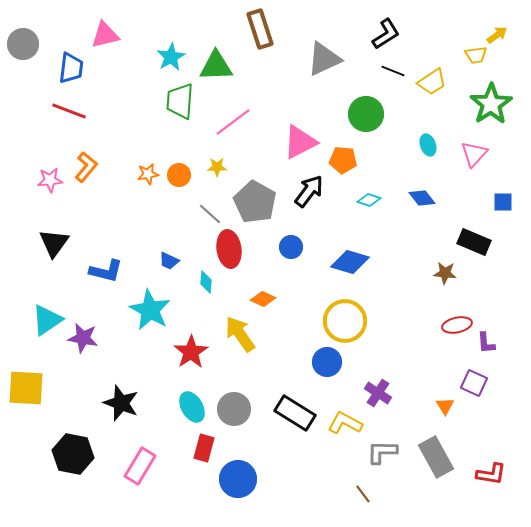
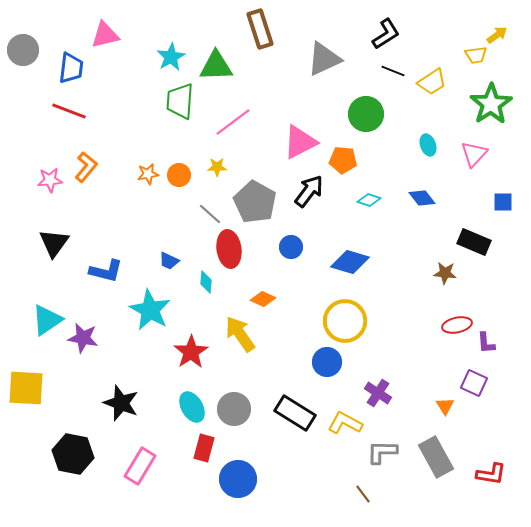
gray circle at (23, 44): moved 6 px down
